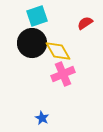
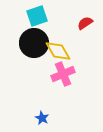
black circle: moved 2 px right
